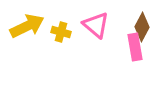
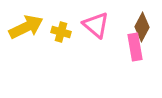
yellow arrow: moved 1 px left, 1 px down
